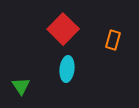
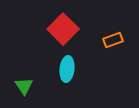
orange rectangle: rotated 54 degrees clockwise
green triangle: moved 3 px right
